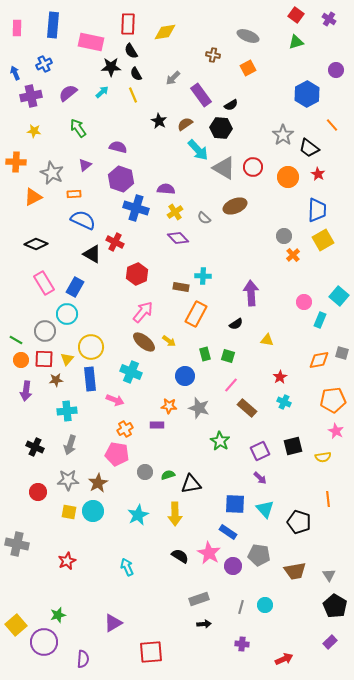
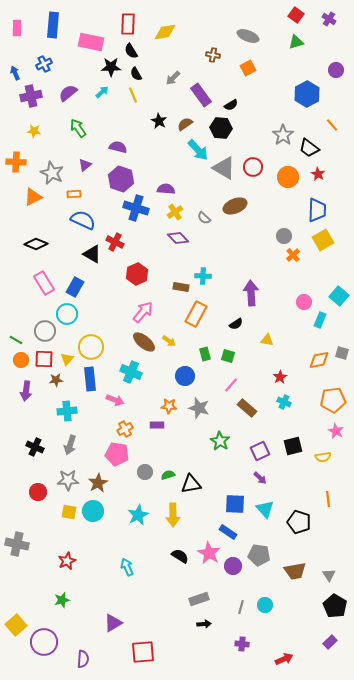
yellow arrow at (175, 514): moved 2 px left, 1 px down
green star at (58, 615): moved 4 px right, 15 px up
red square at (151, 652): moved 8 px left
